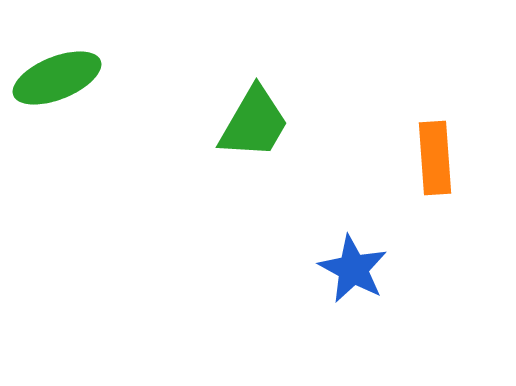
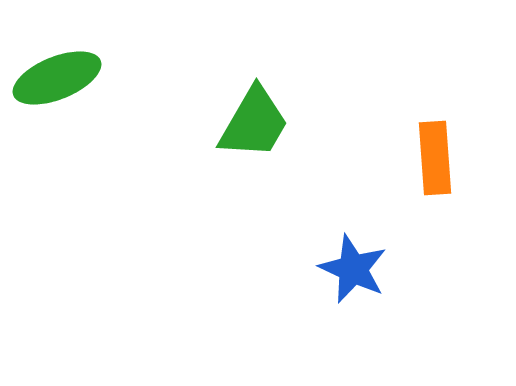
blue star: rotated 4 degrees counterclockwise
